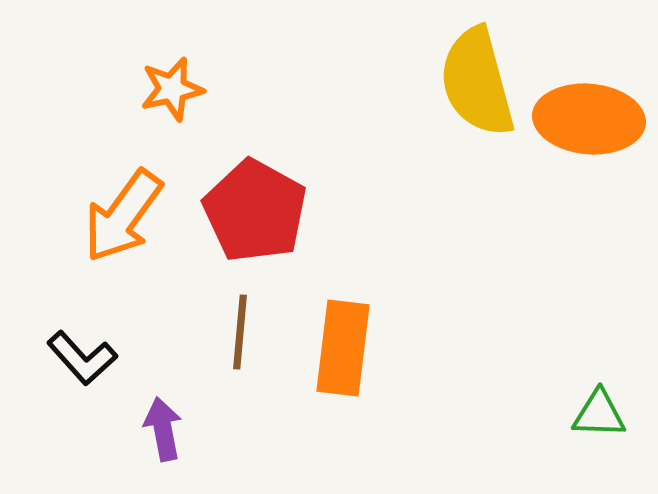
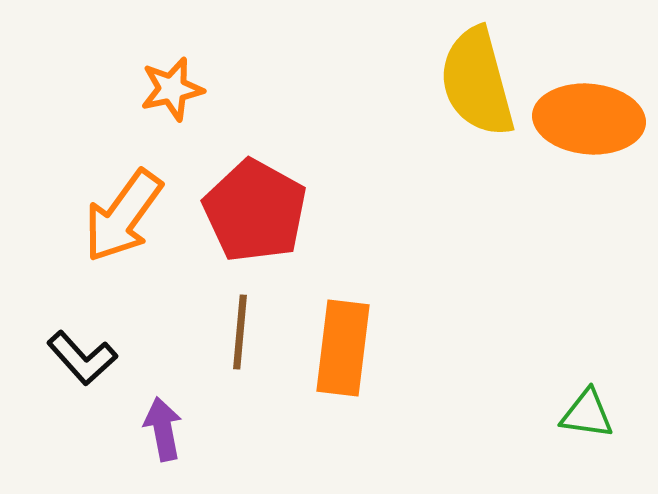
green triangle: moved 12 px left; rotated 6 degrees clockwise
